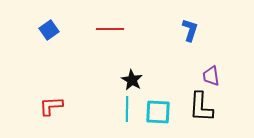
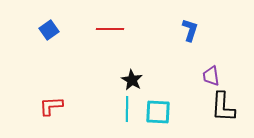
black L-shape: moved 22 px right
